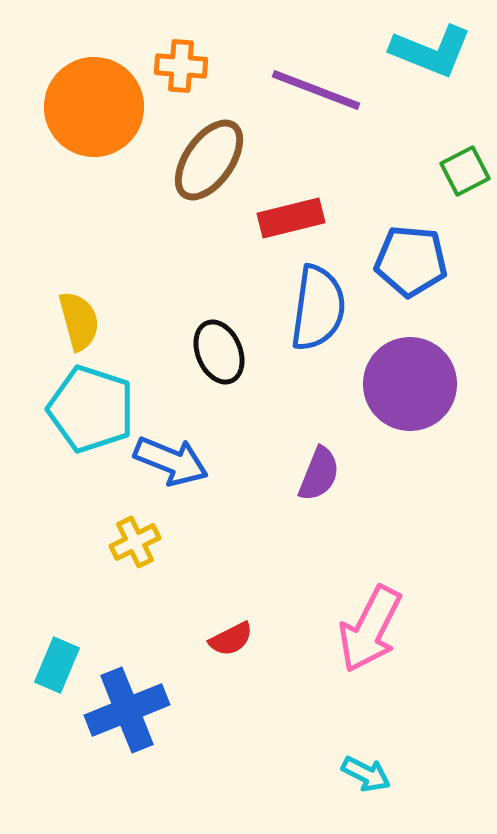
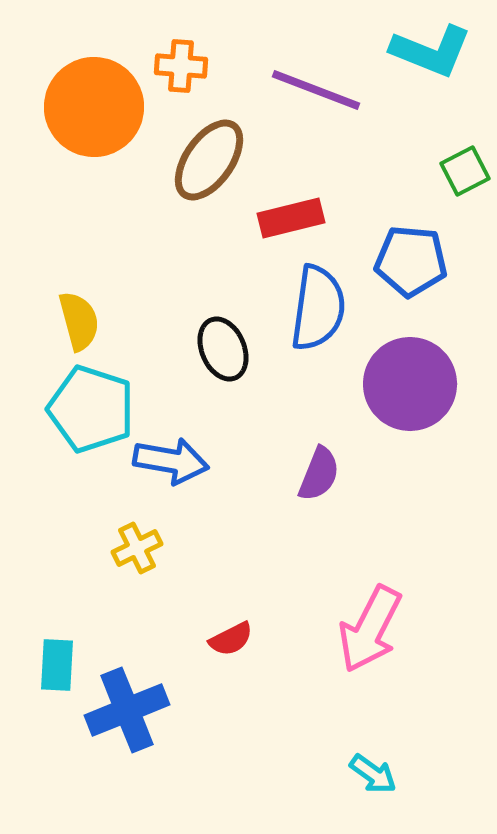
black ellipse: moved 4 px right, 3 px up
blue arrow: rotated 12 degrees counterclockwise
yellow cross: moved 2 px right, 6 px down
cyan rectangle: rotated 20 degrees counterclockwise
cyan arrow: moved 7 px right; rotated 9 degrees clockwise
